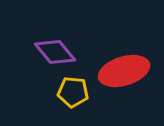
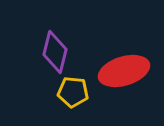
purple diamond: rotated 54 degrees clockwise
